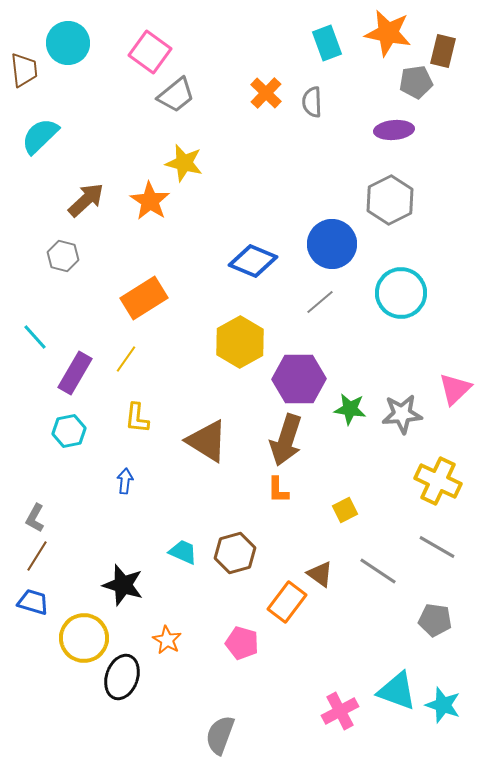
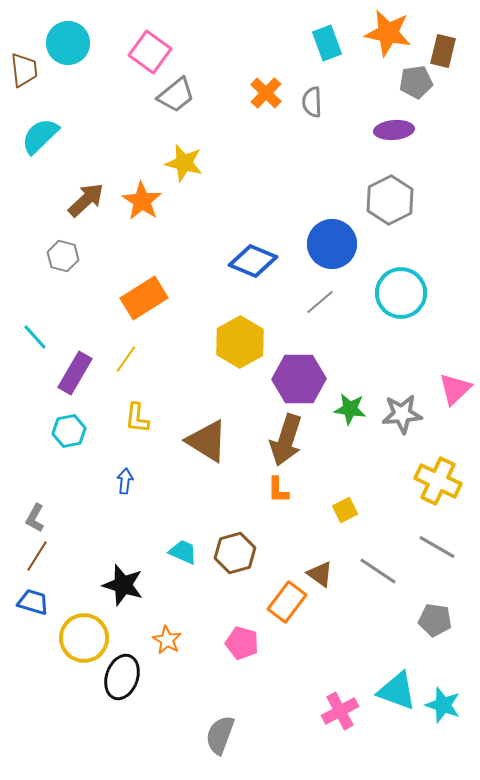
orange star at (150, 201): moved 8 px left
